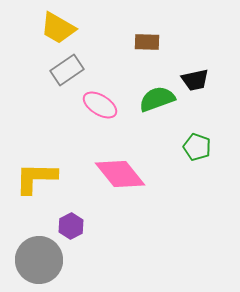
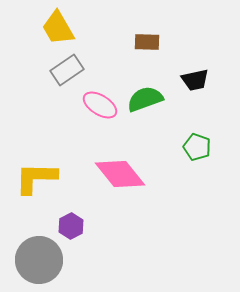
yellow trapezoid: rotated 30 degrees clockwise
green semicircle: moved 12 px left
